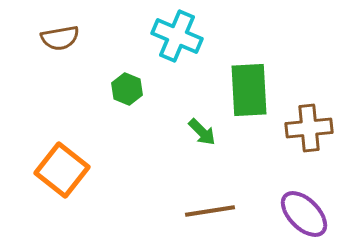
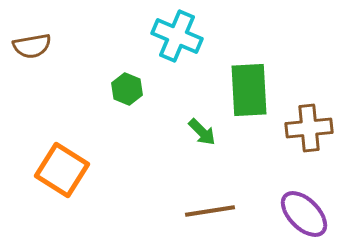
brown semicircle: moved 28 px left, 8 px down
orange square: rotated 6 degrees counterclockwise
